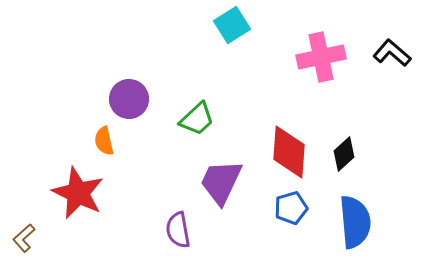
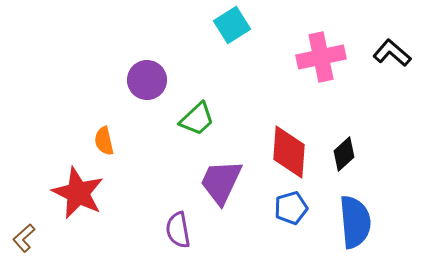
purple circle: moved 18 px right, 19 px up
